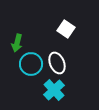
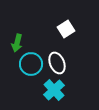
white square: rotated 24 degrees clockwise
